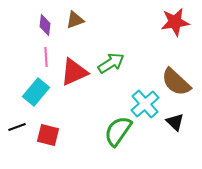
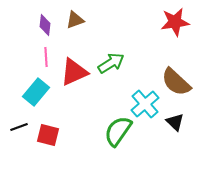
black line: moved 2 px right
